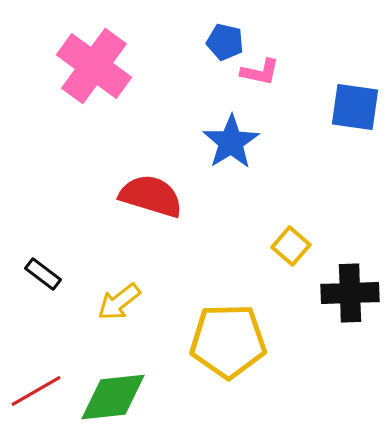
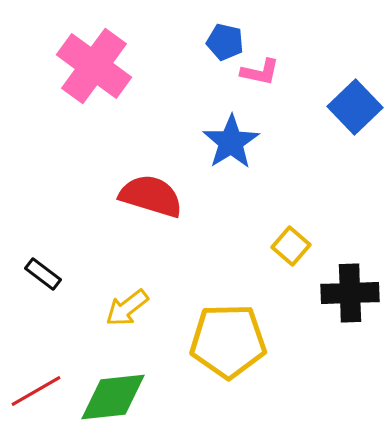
blue square: rotated 38 degrees clockwise
yellow arrow: moved 8 px right, 6 px down
